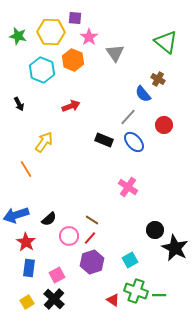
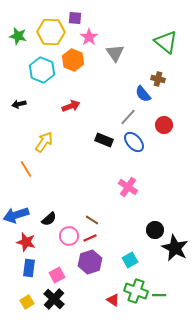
brown cross: rotated 16 degrees counterclockwise
black arrow: rotated 104 degrees clockwise
red line: rotated 24 degrees clockwise
red star: rotated 18 degrees counterclockwise
purple hexagon: moved 2 px left
